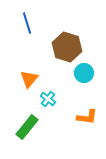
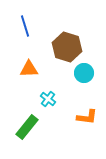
blue line: moved 2 px left, 3 px down
orange triangle: moved 10 px up; rotated 48 degrees clockwise
